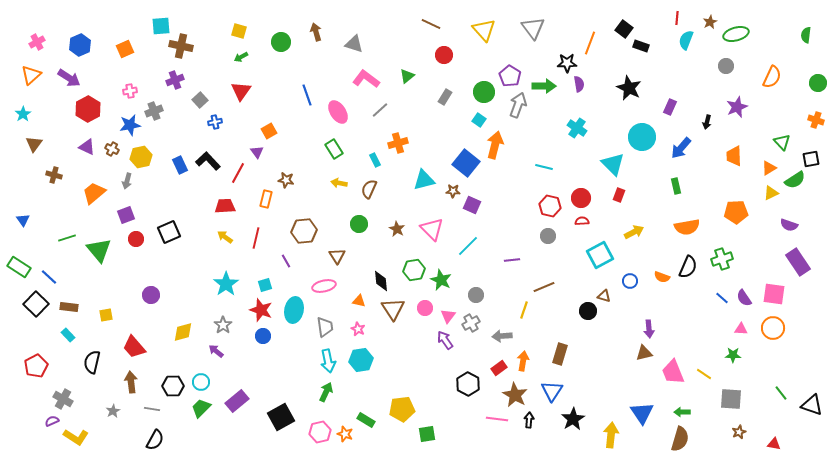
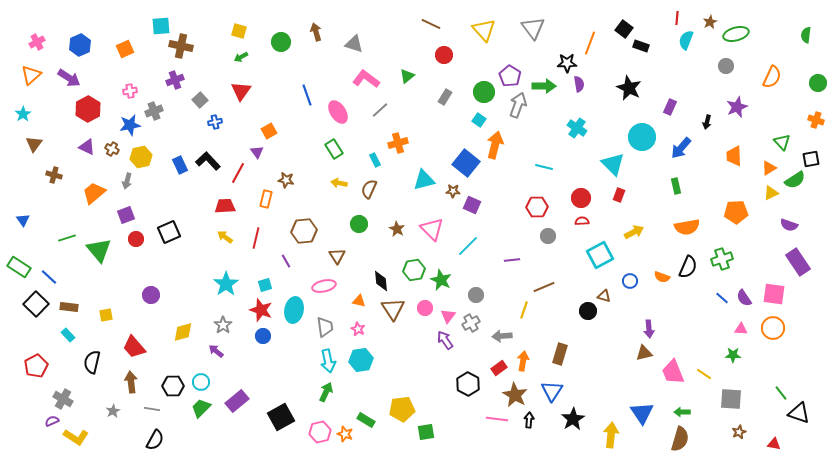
red hexagon at (550, 206): moved 13 px left, 1 px down; rotated 15 degrees counterclockwise
black triangle at (812, 405): moved 13 px left, 8 px down
green square at (427, 434): moved 1 px left, 2 px up
